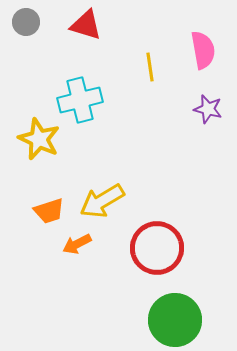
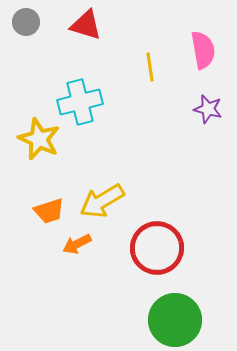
cyan cross: moved 2 px down
